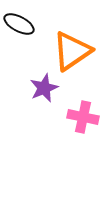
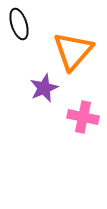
black ellipse: rotated 44 degrees clockwise
orange triangle: moved 1 px right; rotated 15 degrees counterclockwise
